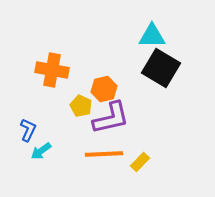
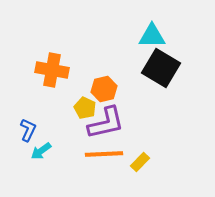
yellow pentagon: moved 4 px right, 2 px down
purple L-shape: moved 5 px left, 5 px down
